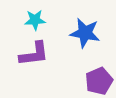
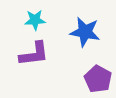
blue star: moved 1 px up
purple pentagon: moved 1 px left, 2 px up; rotated 20 degrees counterclockwise
